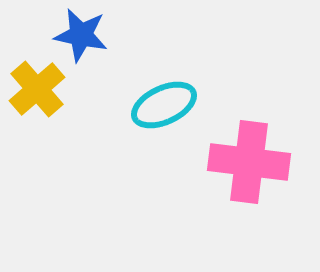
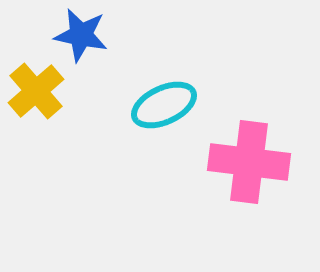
yellow cross: moved 1 px left, 2 px down
